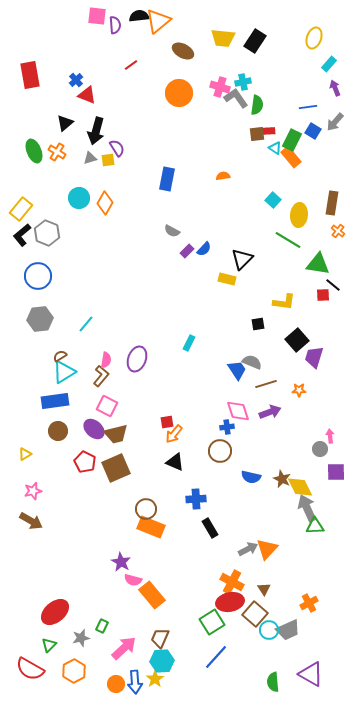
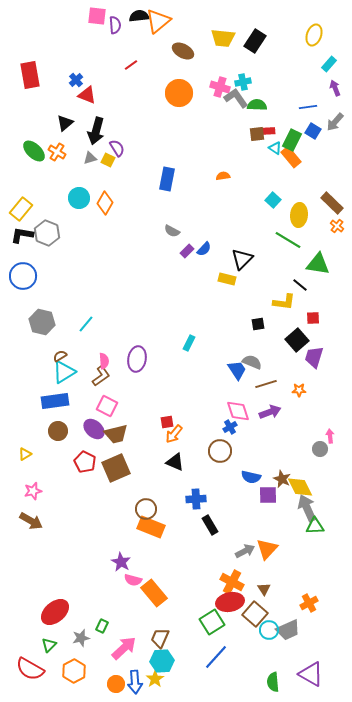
yellow ellipse at (314, 38): moved 3 px up
green semicircle at (257, 105): rotated 96 degrees counterclockwise
green ellipse at (34, 151): rotated 25 degrees counterclockwise
yellow square at (108, 160): rotated 32 degrees clockwise
brown rectangle at (332, 203): rotated 55 degrees counterclockwise
orange cross at (338, 231): moved 1 px left, 5 px up
black L-shape at (22, 235): rotated 50 degrees clockwise
blue circle at (38, 276): moved 15 px left
black line at (333, 285): moved 33 px left
red square at (323, 295): moved 10 px left, 23 px down
gray hexagon at (40, 319): moved 2 px right, 3 px down; rotated 20 degrees clockwise
purple ellipse at (137, 359): rotated 10 degrees counterclockwise
pink semicircle at (106, 360): moved 2 px left, 1 px down; rotated 14 degrees counterclockwise
brown L-shape at (101, 376): rotated 15 degrees clockwise
blue cross at (227, 427): moved 3 px right; rotated 24 degrees counterclockwise
purple square at (336, 472): moved 68 px left, 23 px down
black rectangle at (210, 528): moved 3 px up
gray arrow at (248, 549): moved 3 px left, 2 px down
orange rectangle at (152, 595): moved 2 px right, 2 px up
